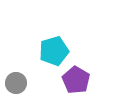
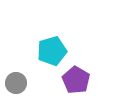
cyan pentagon: moved 2 px left
